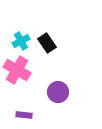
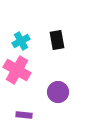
black rectangle: moved 10 px right, 3 px up; rotated 24 degrees clockwise
